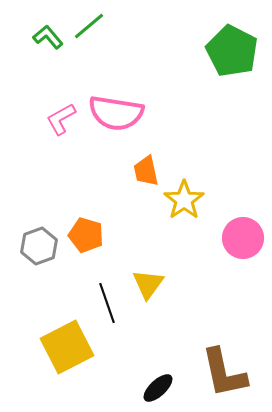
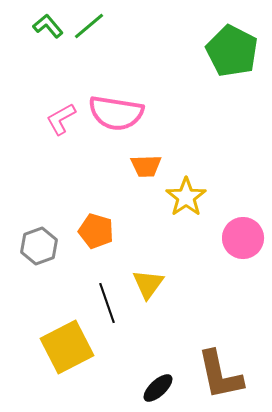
green L-shape: moved 11 px up
orange trapezoid: moved 5 px up; rotated 80 degrees counterclockwise
yellow star: moved 2 px right, 3 px up
orange pentagon: moved 10 px right, 4 px up
brown L-shape: moved 4 px left, 2 px down
